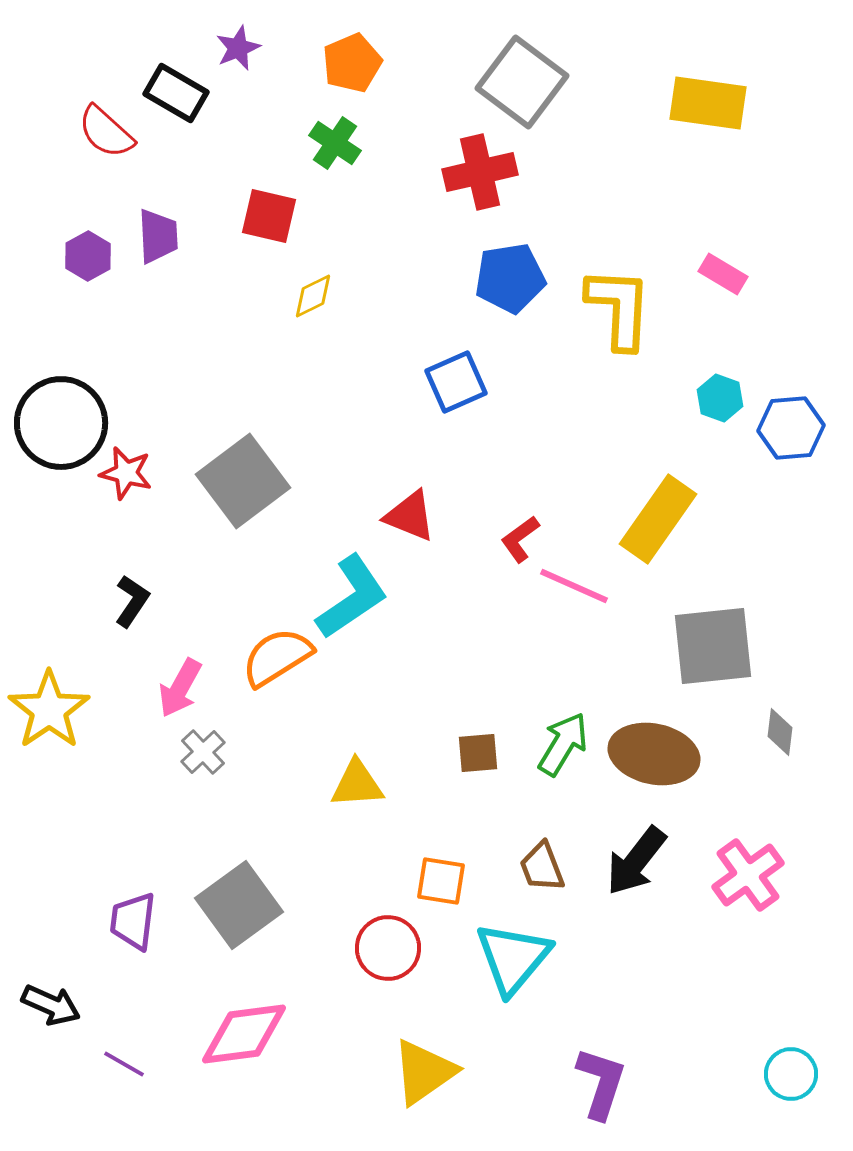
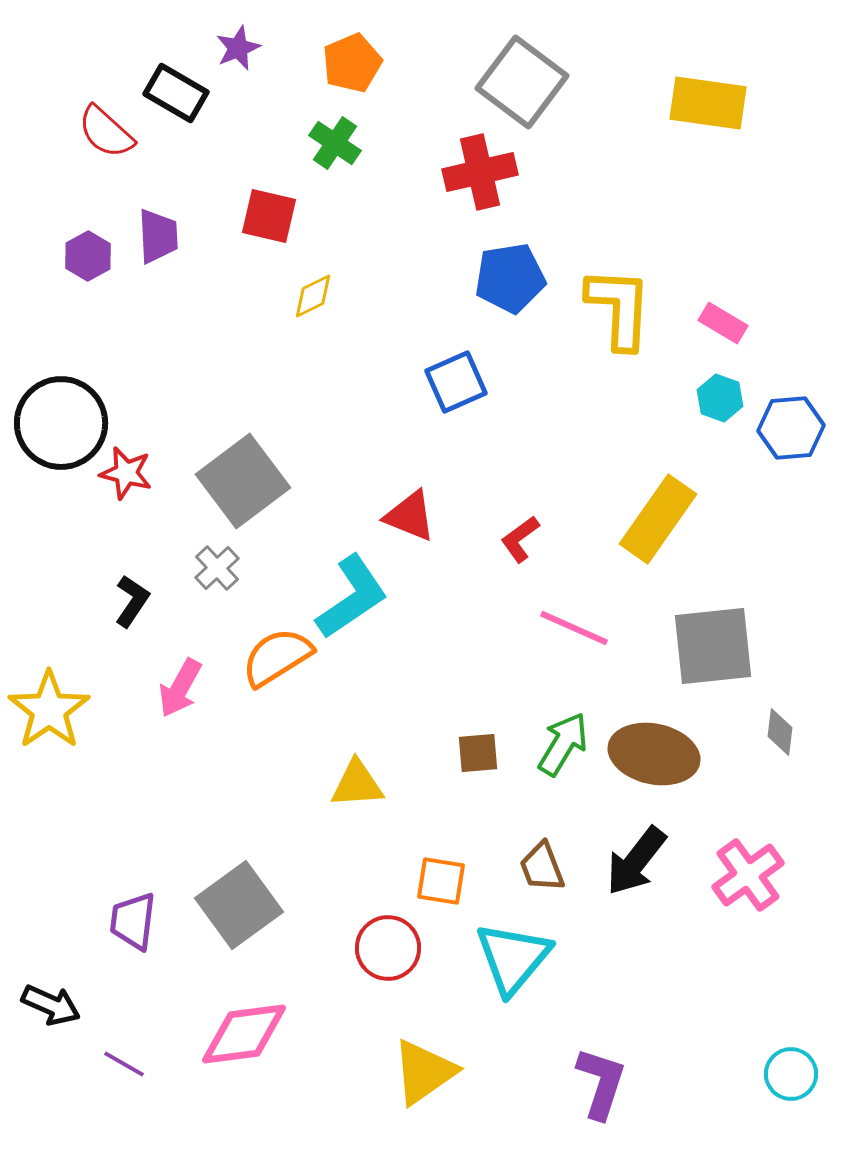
pink rectangle at (723, 274): moved 49 px down
pink line at (574, 586): moved 42 px down
gray cross at (203, 752): moved 14 px right, 184 px up
